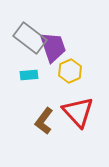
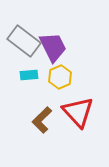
gray rectangle: moved 6 px left, 3 px down
purple trapezoid: rotated 8 degrees counterclockwise
yellow hexagon: moved 10 px left, 6 px down
brown L-shape: moved 2 px left, 1 px up; rotated 8 degrees clockwise
